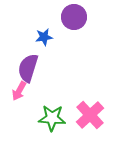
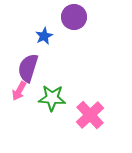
blue star: moved 1 px up; rotated 18 degrees counterclockwise
green star: moved 20 px up
